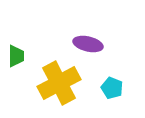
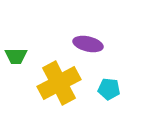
green trapezoid: rotated 90 degrees clockwise
cyan pentagon: moved 3 px left, 1 px down; rotated 15 degrees counterclockwise
